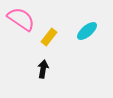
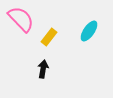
pink semicircle: rotated 12 degrees clockwise
cyan ellipse: moved 2 px right; rotated 15 degrees counterclockwise
